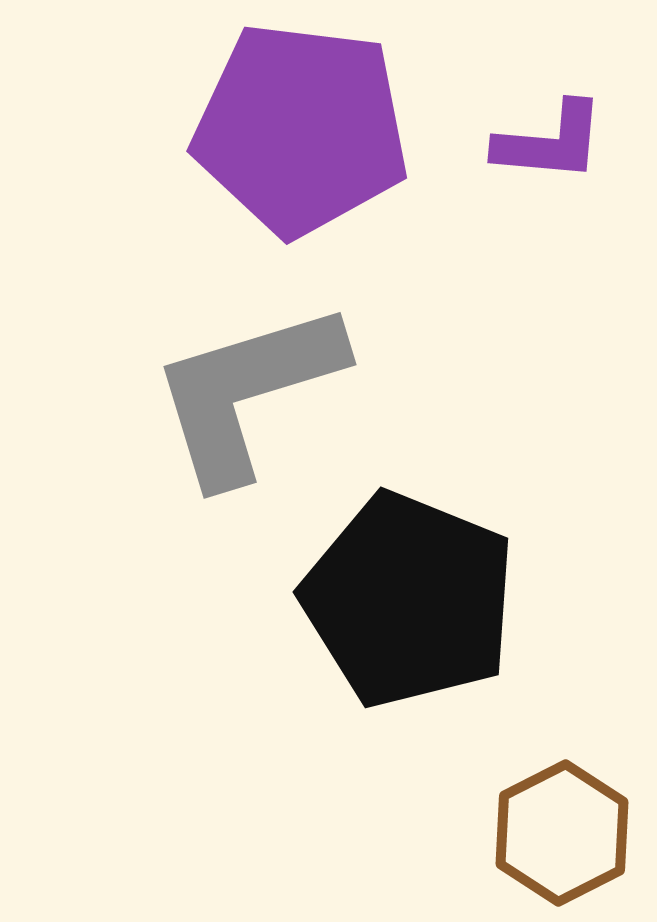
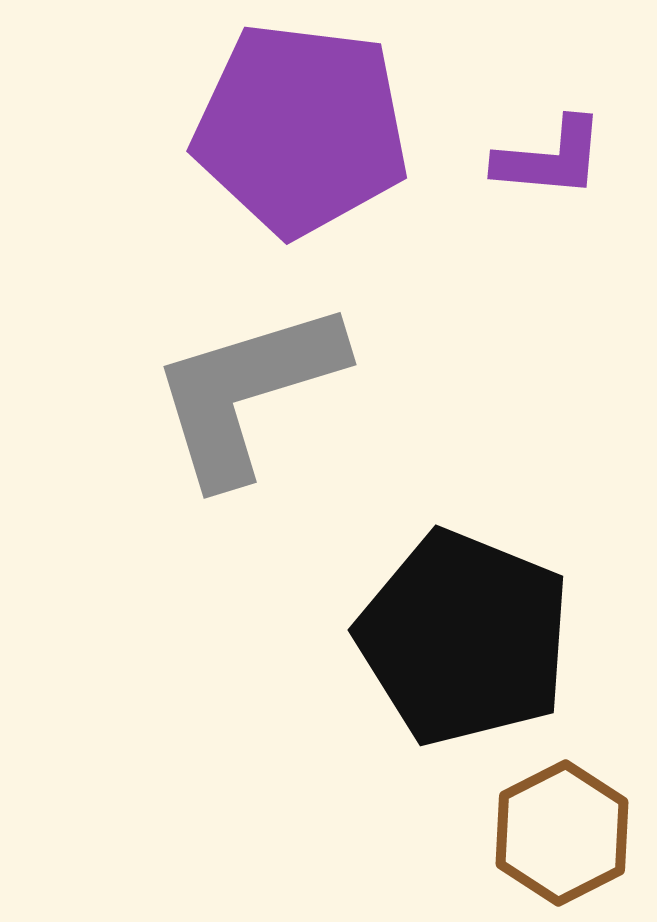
purple L-shape: moved 16 px down
black pentagon: moved 55 px right, 38 px down
